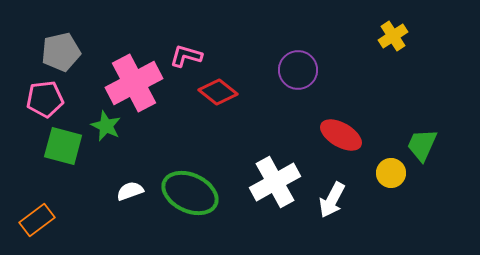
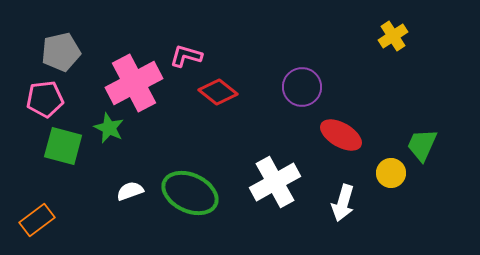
purple circle: moved 4 px right, 17 px down
green star: moved 3 px right, 2 px down
white arrow: moved 11 px right, 3 px down; rotated 12 degrees counterclockwise
